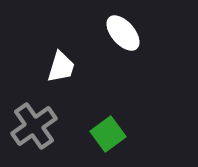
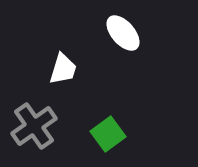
white trapezoid: moved 2 px right, 2 px down
